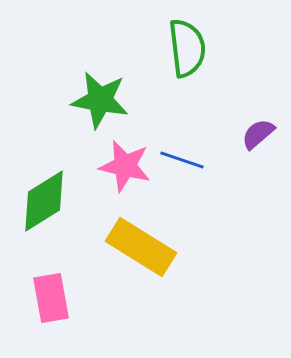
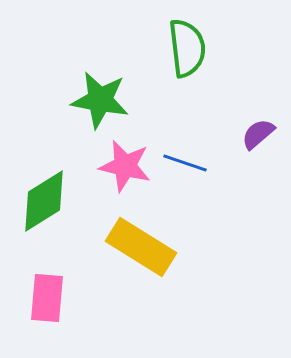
blue line: moved 3 px right, 3 px down
pink rectangle: moved 4 px left; rotated 15 degrees clockwise
